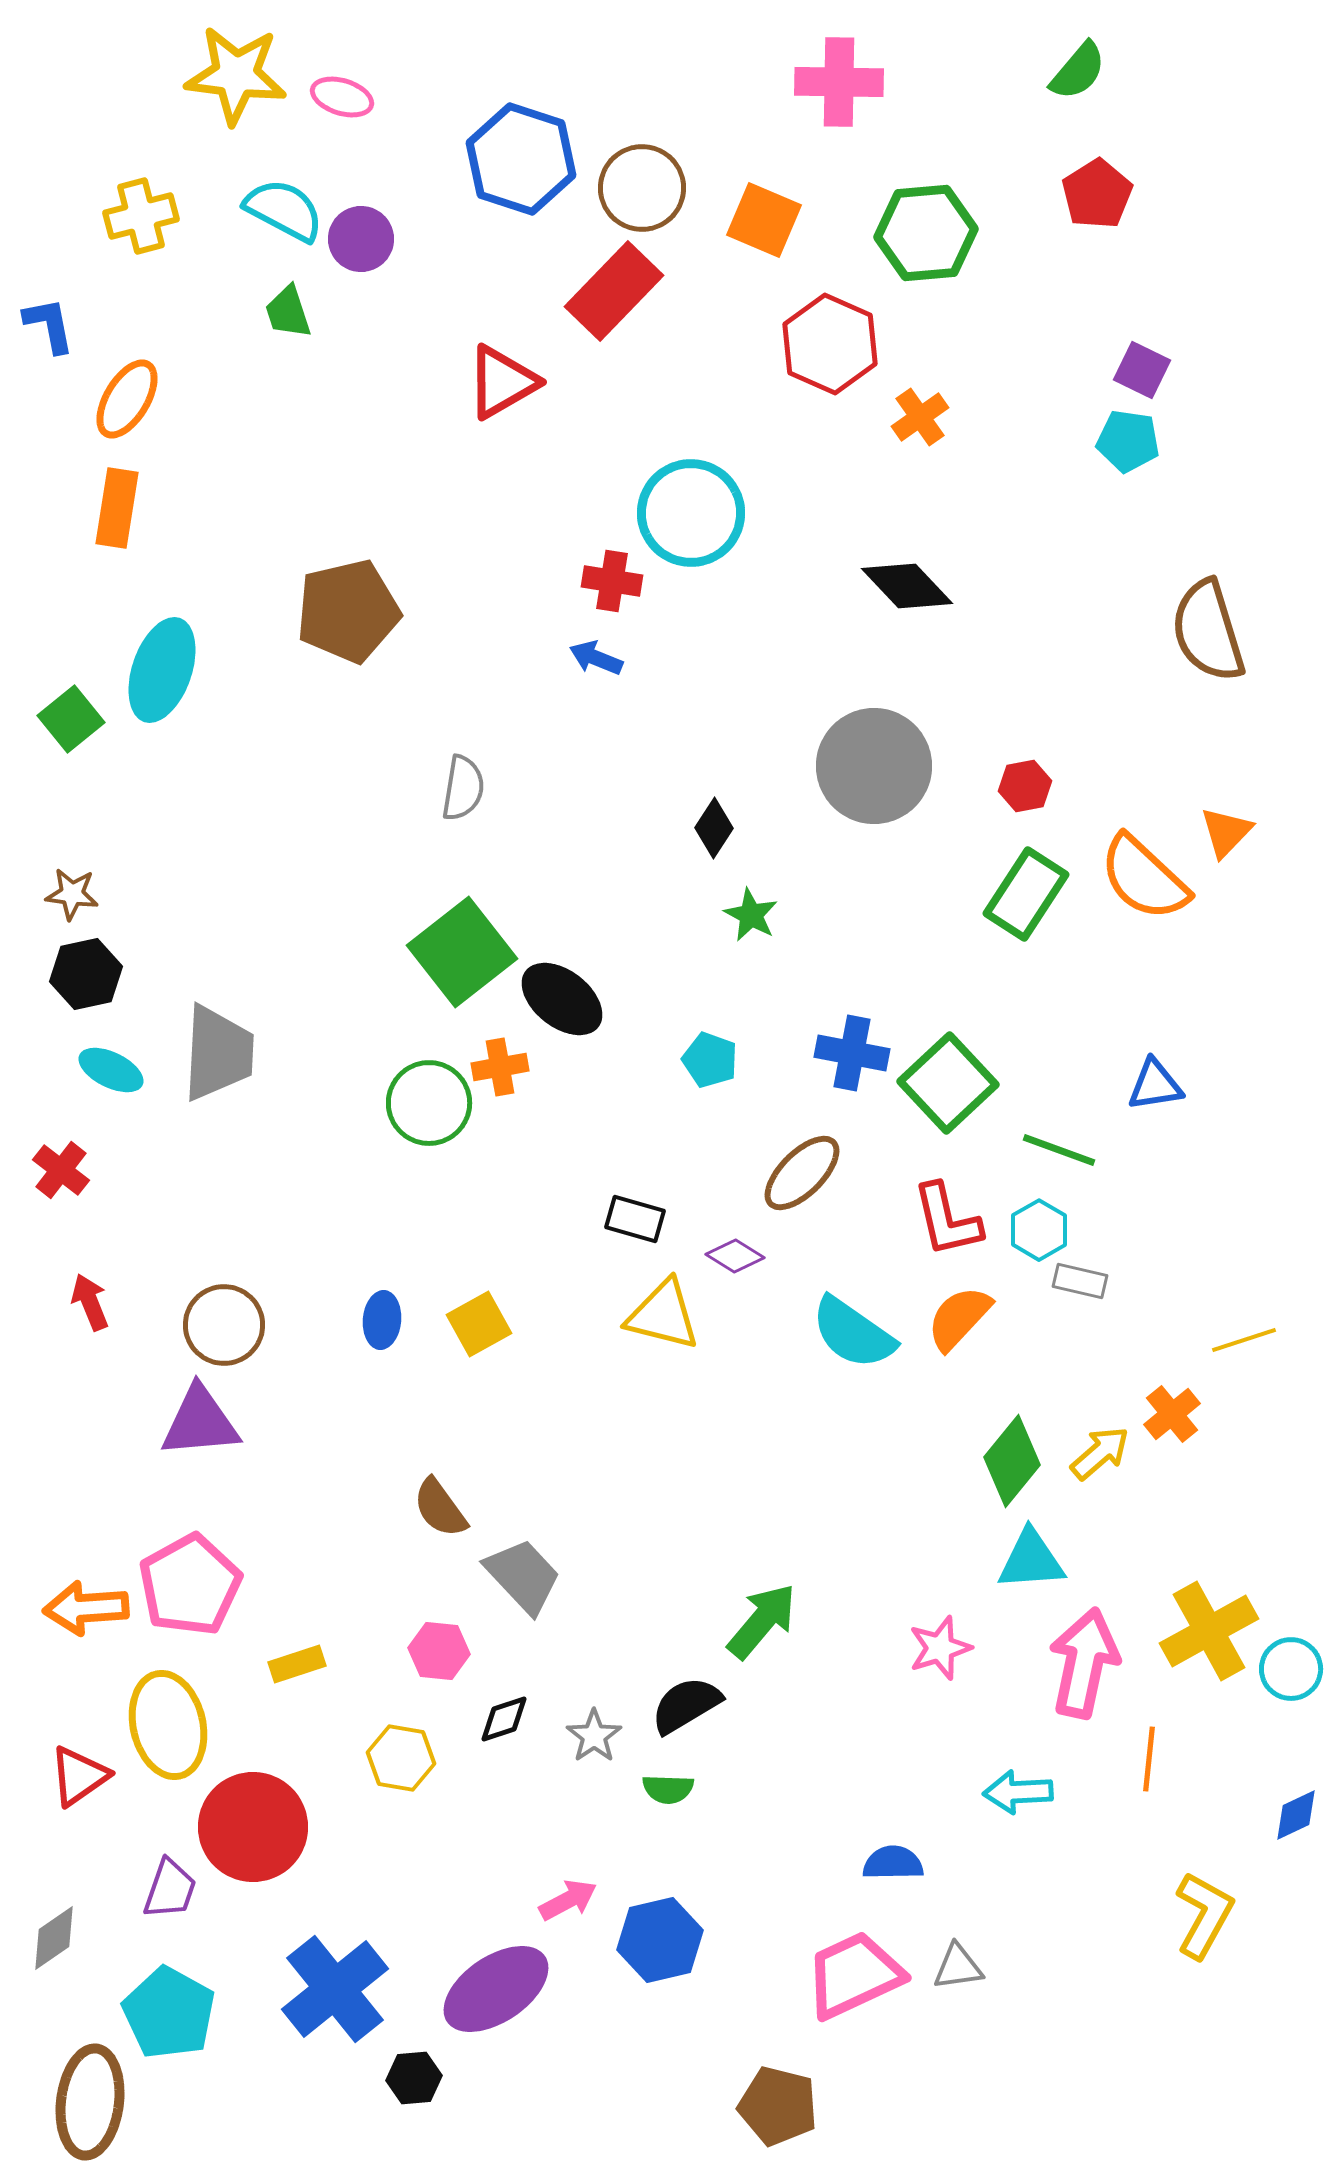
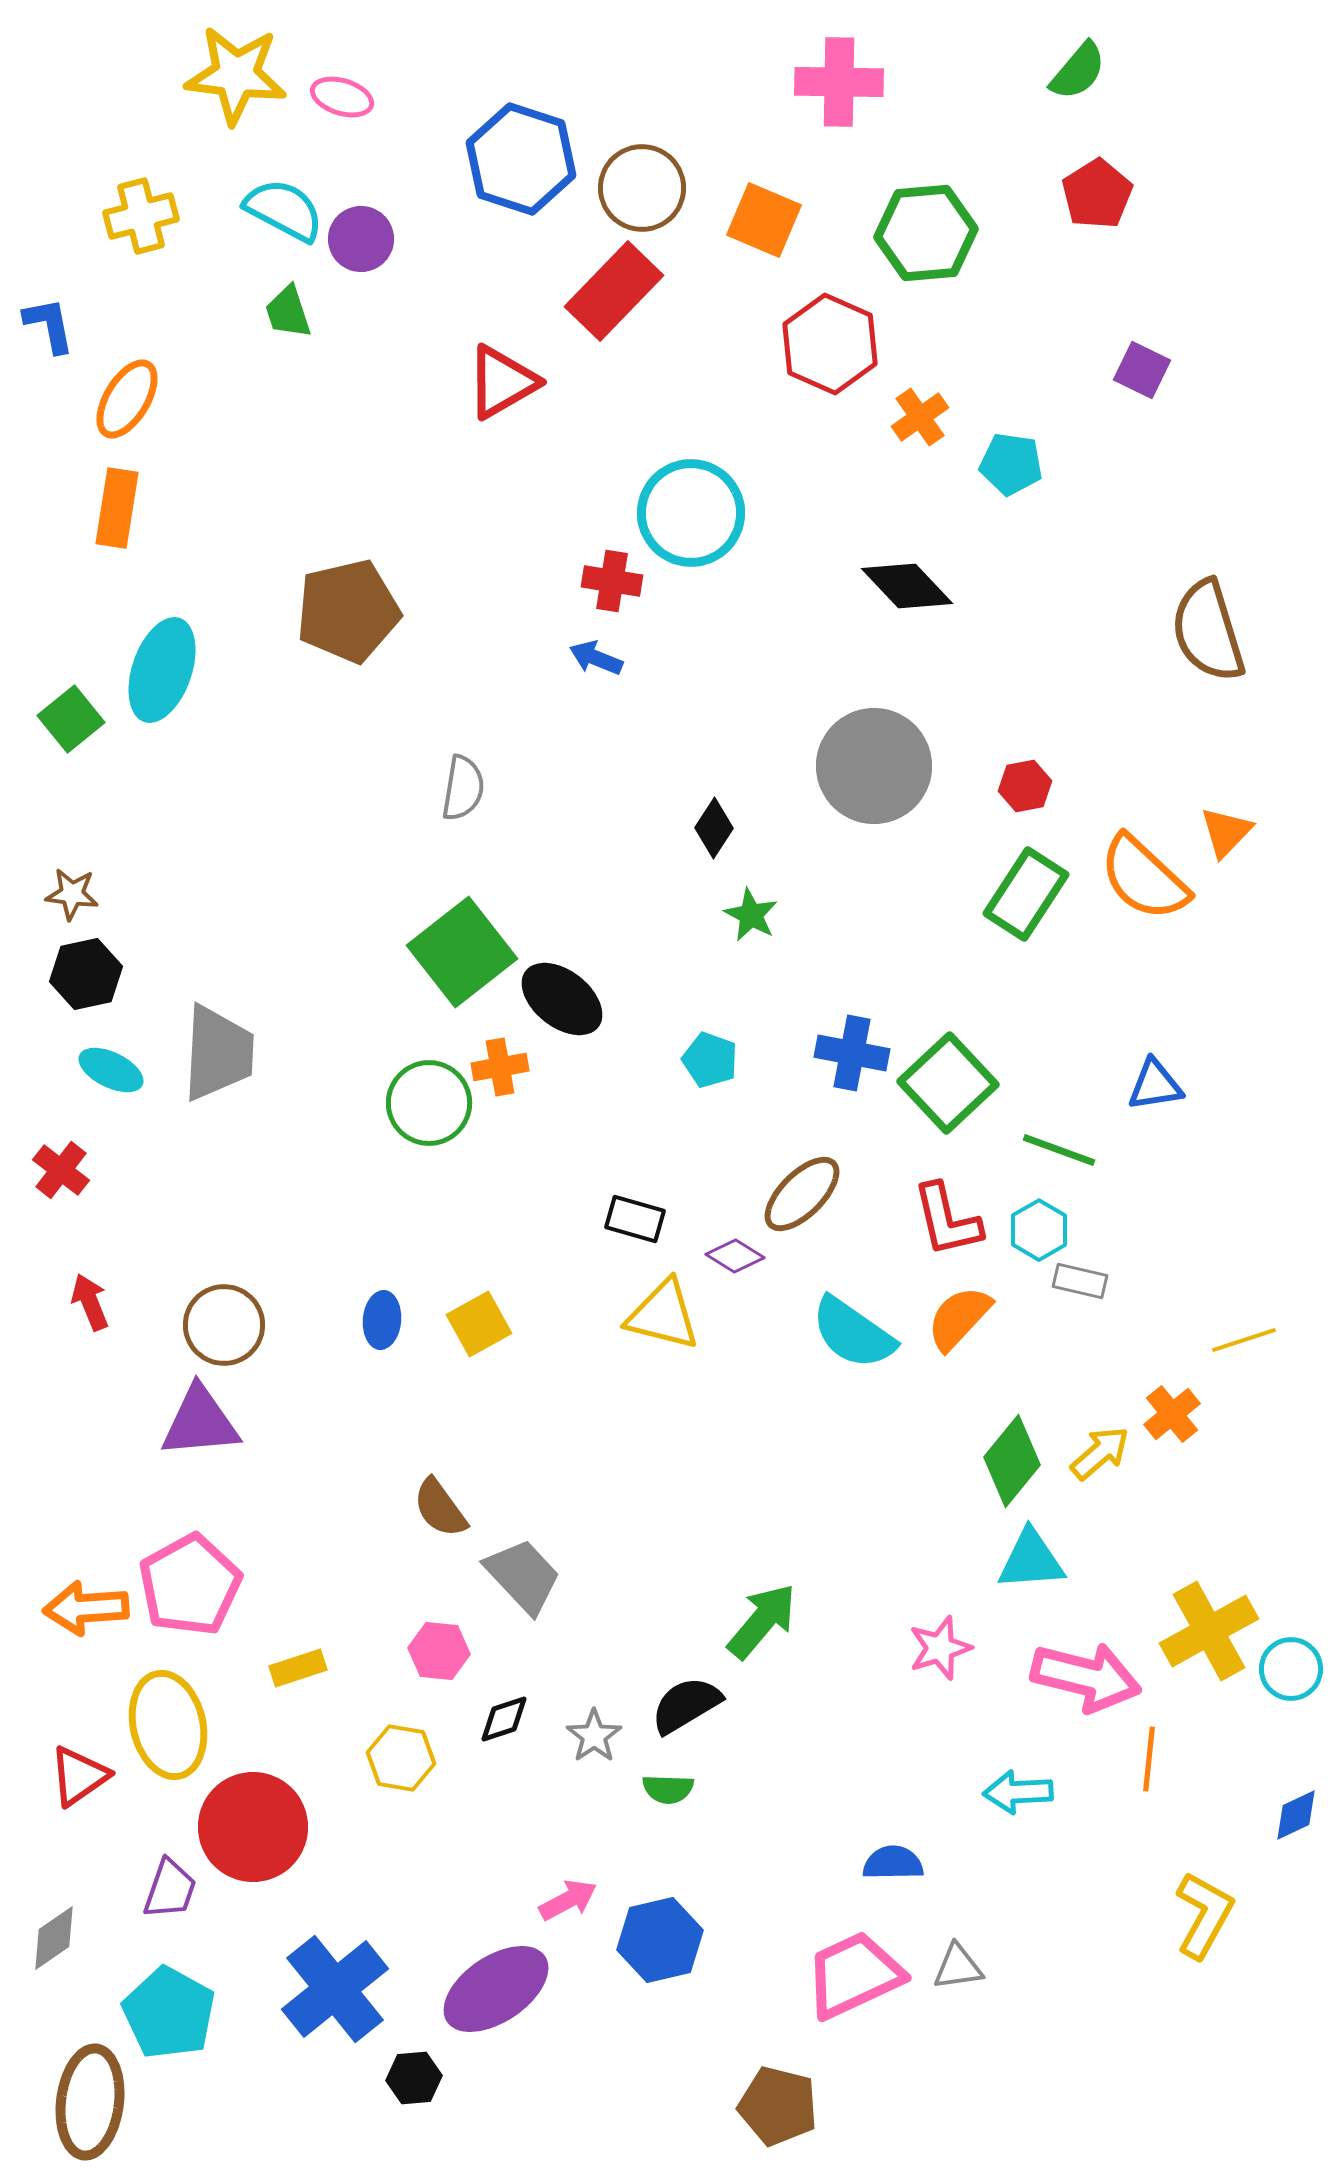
cyan pentagon at (1128, 441): moved 117 px left, 23 px down
brown ellipse at (802, 1173): moved 21 px down
pink arrow at (1084, 1663): moved 2 px right, 14 px down; rotated 92 degrees clockwise
yellow rectangle at (297, 1664): moved 1 px right, 4 px down
